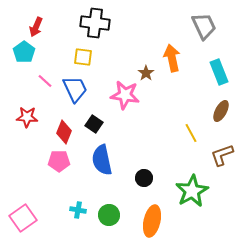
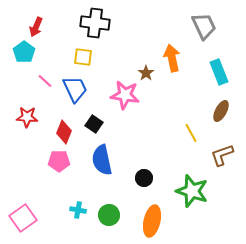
green star: rotated 24 degrees counterclockwise
